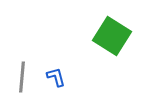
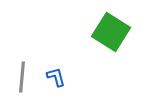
green square: moved 1 px left, 4 px up
